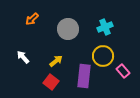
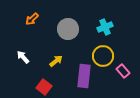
red square: moved 7 px left, 5 px down
